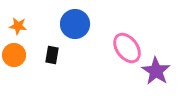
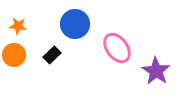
pink ellipse: moved 10 px left
black rectangle: rotated 36 degrees clockwise
